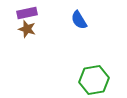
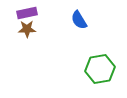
brown star: rotated 18 degrees counterclockwise
green hexagon: moved 6 px right, 11 px up
